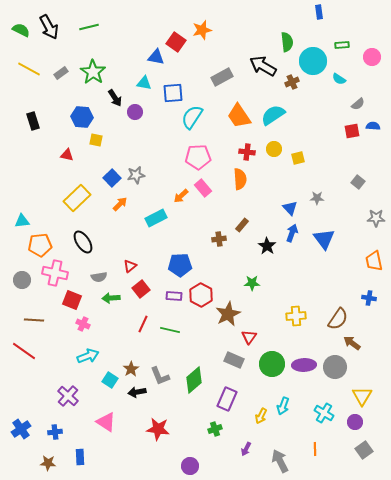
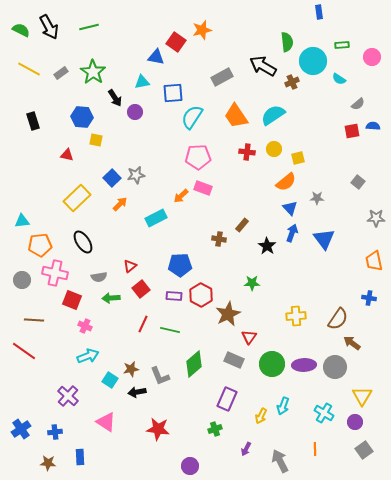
cyan triangle at (144, 83): moved 2 px left, 1 px up; rotated 21 degrees counterclockwise
orange trapezoid at (239, 116): moved 3 px left
orange semicircle at (240, 179): moved 46 px right, 3 px down; rotated 55 degrees clockwise
pink rectangle at (203, 188): rotated 30 degrees counterclockwise
brown cross at (219, 239): rotated 16 degrees clockwise
pink cross at (83, 324): moved 2 px right, 2 px down
brown star at (131, 369): rotated 21 degrees clockwise
green diamond at (194, 380): moved 16 px up
